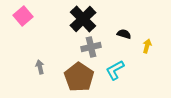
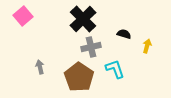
cyan L-shape: moved 1 px up; rotated 100 degrees clockwise
